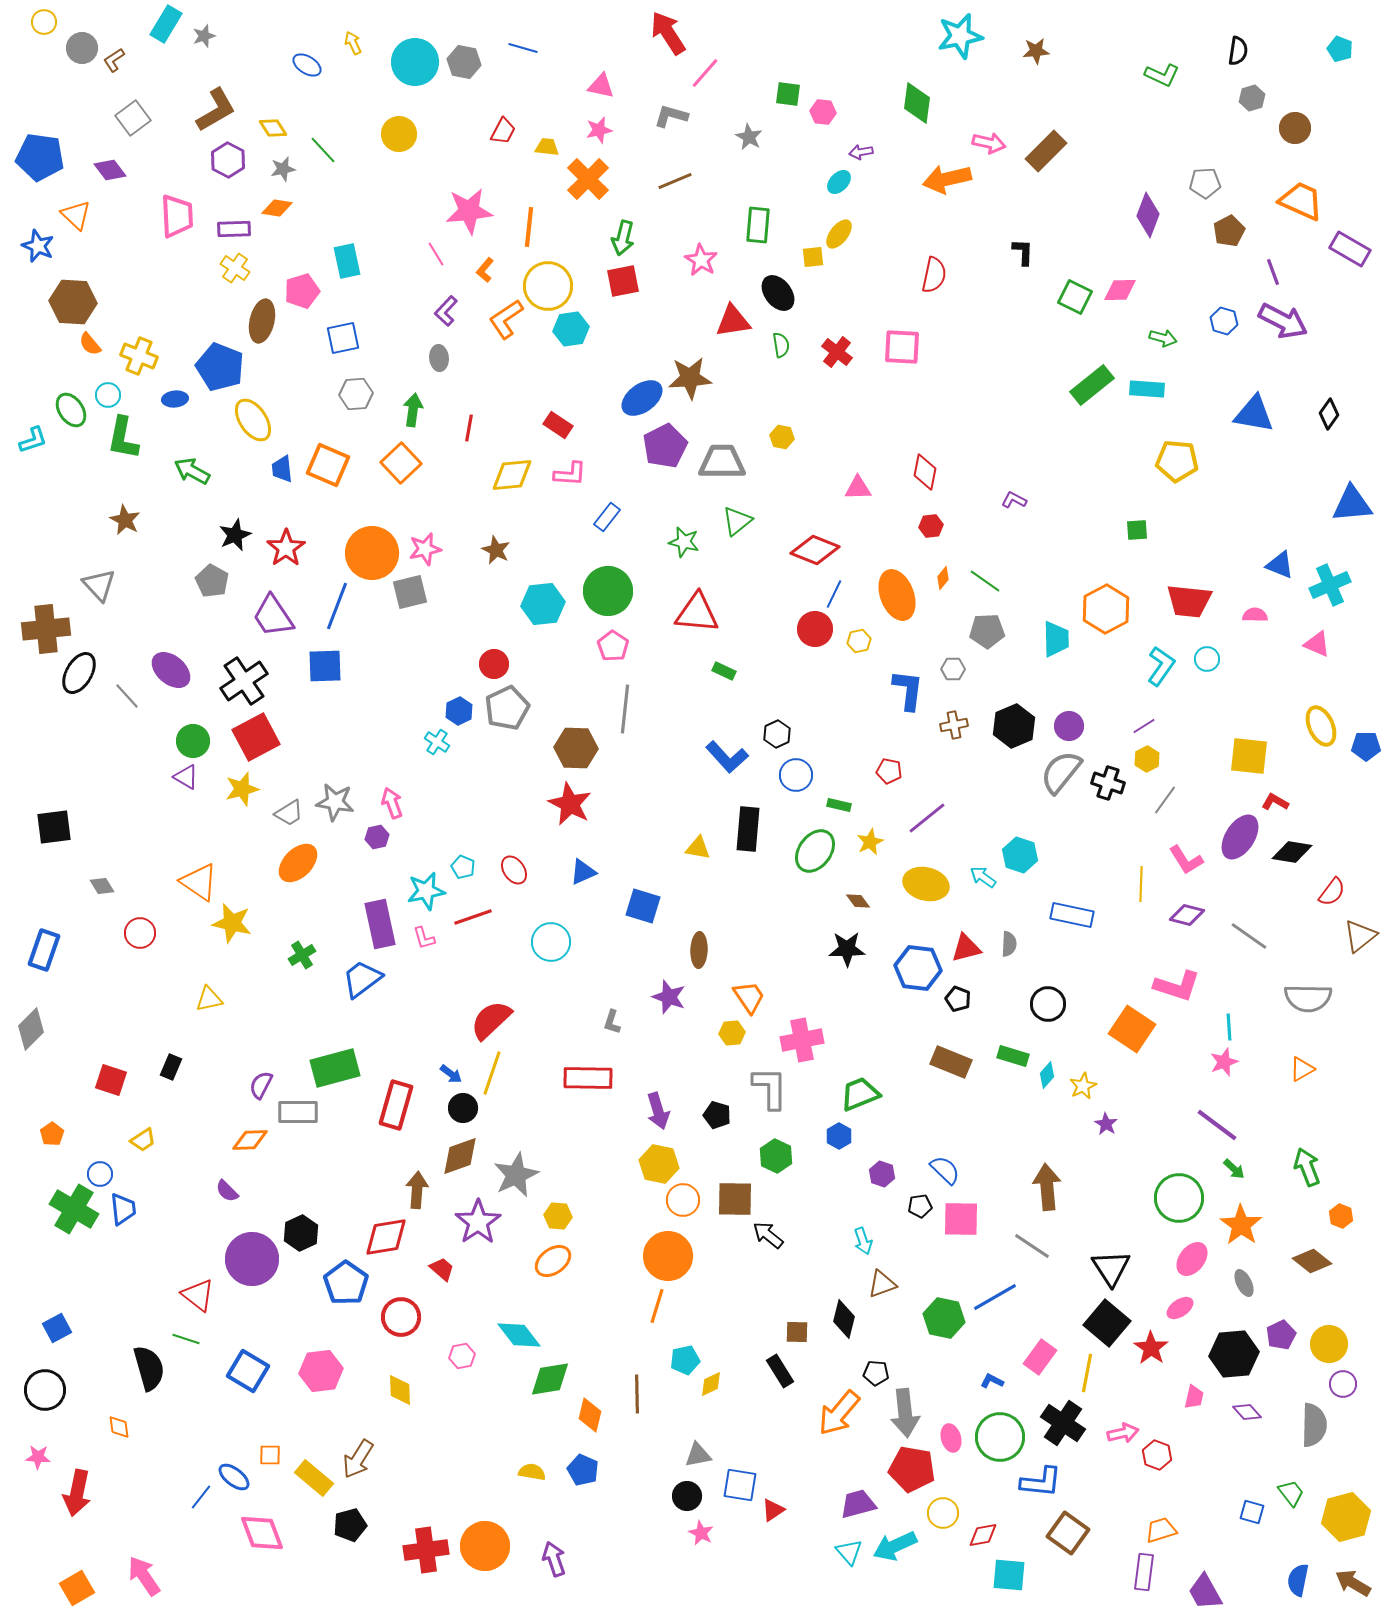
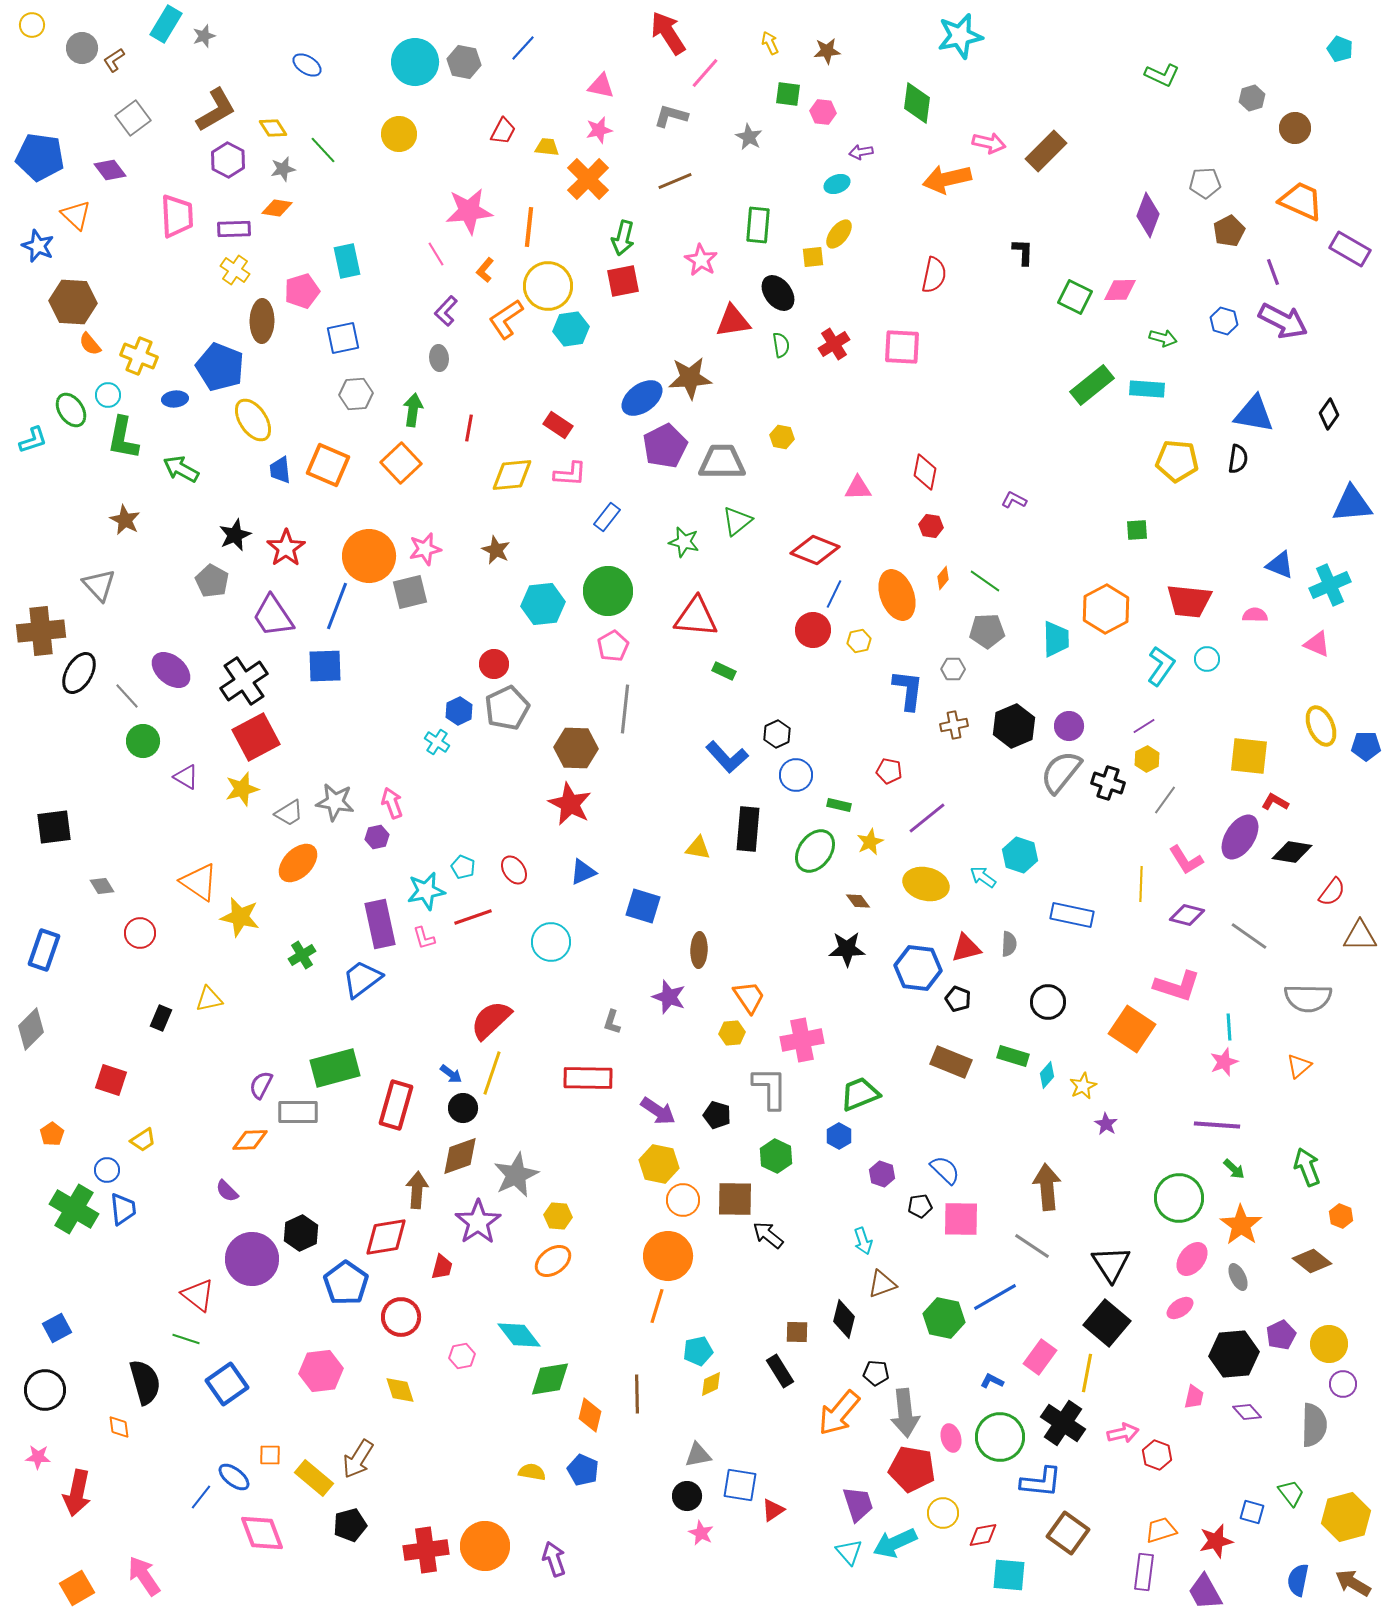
yellow circle at (44, 22): moved 12 px left, 3 px down
yellow arrow at (353, 43): moved 417 px right
blue line at (523, 48): rotated 64 degrees counterclockwise
brown star at (1036, 51): moved 209 px left
black semicircle at (1238, 51): moved 408 px down
cyan ellipse at (839, 182): moved 2 px left, 2 px down; rotated 25 degrees clockwise
yellow cross at (235, 268): moved 2 px down
brown ellipse at (262, 321): rotated 12 degrees counterclockwise
red cross at (837, 352): moved 3 px left, 8 px up; rotated 20 degrees clockwise
blue trapezoid at (282, 469): moved 2 px left, 1 px down
green arrow at (192, 471): moved 11 px left, 2 px up
red hexagon at (931, 526): rotated 15 degrees clockwise
orange circle at (372, 553): moved 3 px left, 3 px down
red triangle at (697, 613): moved 1 px left, 4 px down
brown cross at (46, 629): moved 5 px left, 2 px down
red circle at (815, 629): moved 2 px left, 1 px down
pink pentagon at (613, 646): rotated 8 degrees clockwise
green circle at (193, 741): moved 50 px left
yellow star at (232, 923): moved 8 px right, 6 px up
brown triangle at (1360, 936): rotated 39 degrees clockwise
black circle at (1048, 1004): moved 2 px up
black rectangle at (171, 1067): moved 10 px left, 49 px up
orange triangle at (1302, 1069): moved 3 px left, 3 px up; rotated 12 degrees counterclockwise
purple arrow at (658, 1111): rotated 39 degrees counterclockwise
purple line at (1217, 1125): rotated 33 degrees counterclockwise
blue circle at (100, 1174): moved 7 px right, 4 px up
black triangle at (1111, 1268): moved 4 px up
red trapezoid at (442, 1269): moved 2 px up; rotated 64 degrees clockwise
gray ellipse at (1244, 1283): moved 6 px left, 6 px up
red star at (1151, 1348): moved 65 px right, 193 px down; rotated 24 degrees clockwise
cyan pentagon at (685, 1360): moved 13 px right, 9 px up
black semicircle at (149, 1368): moved 4 px left, 14 px down
blue square at (248, 1371): moved 21 px left, 13 px down; rotated 24 degrees clockwise
yellow diamond at (400, 1390): rotated 16 degrees counterclockwise
purple trapezoid at (858, 1504): rotated 87 degrees clockwise
cyan arrow at (895, 1546): moved 3 px up
